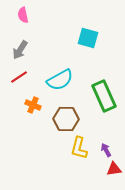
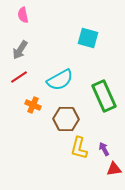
purple arrow: moved 2 px left, 1 px up
